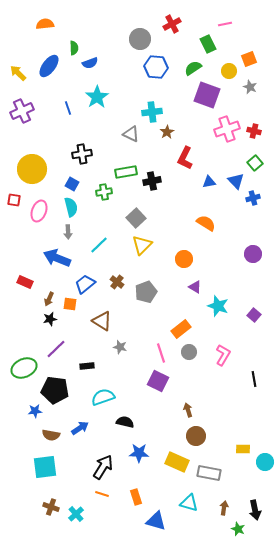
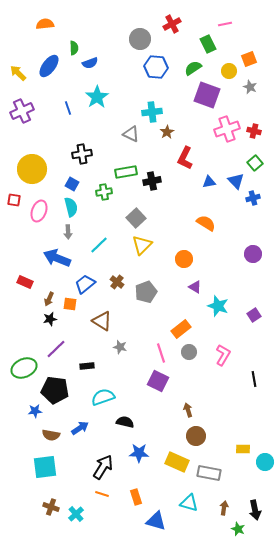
purple square at (254, 315): rotated 16 degrees clockwise
